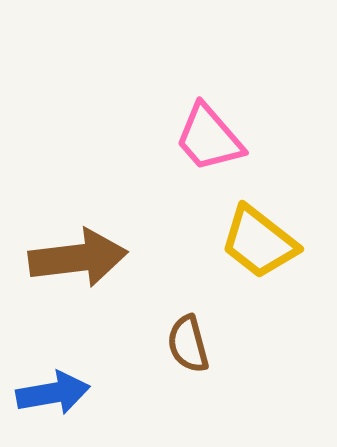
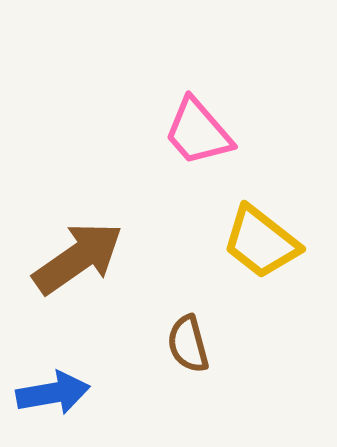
pink trapezoid: moved 11 px left, 6 px up
yellow trapezoid: moved 2 px right
brown arrow: rotated 28 degrees counterclockwise
